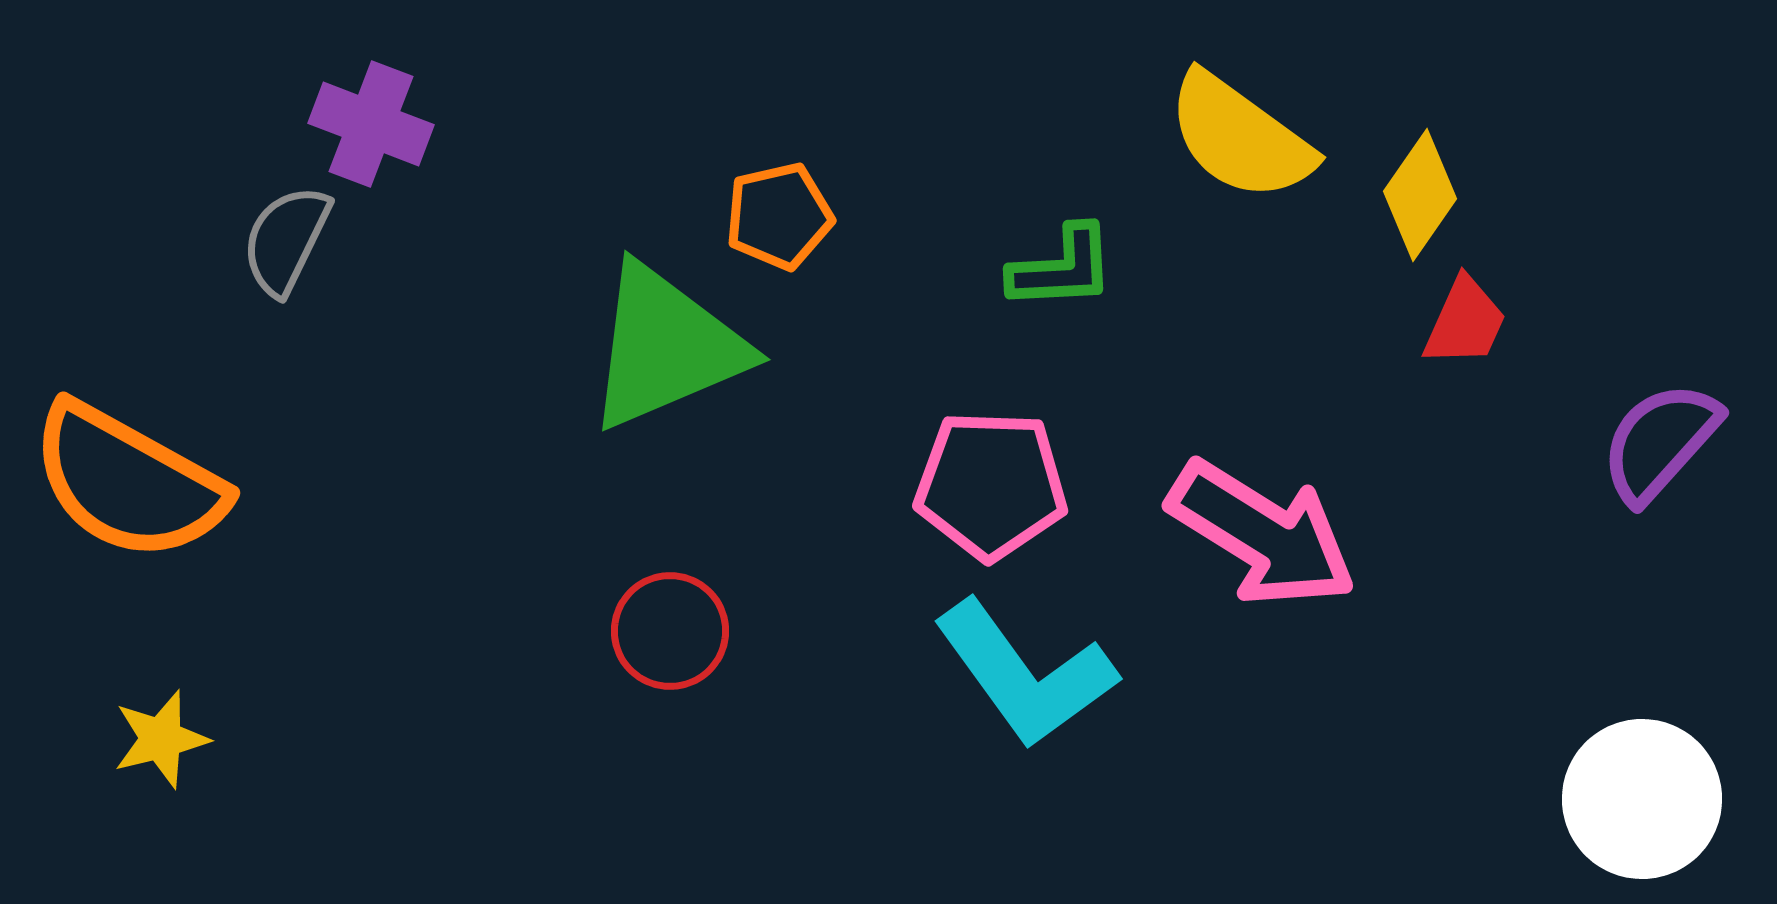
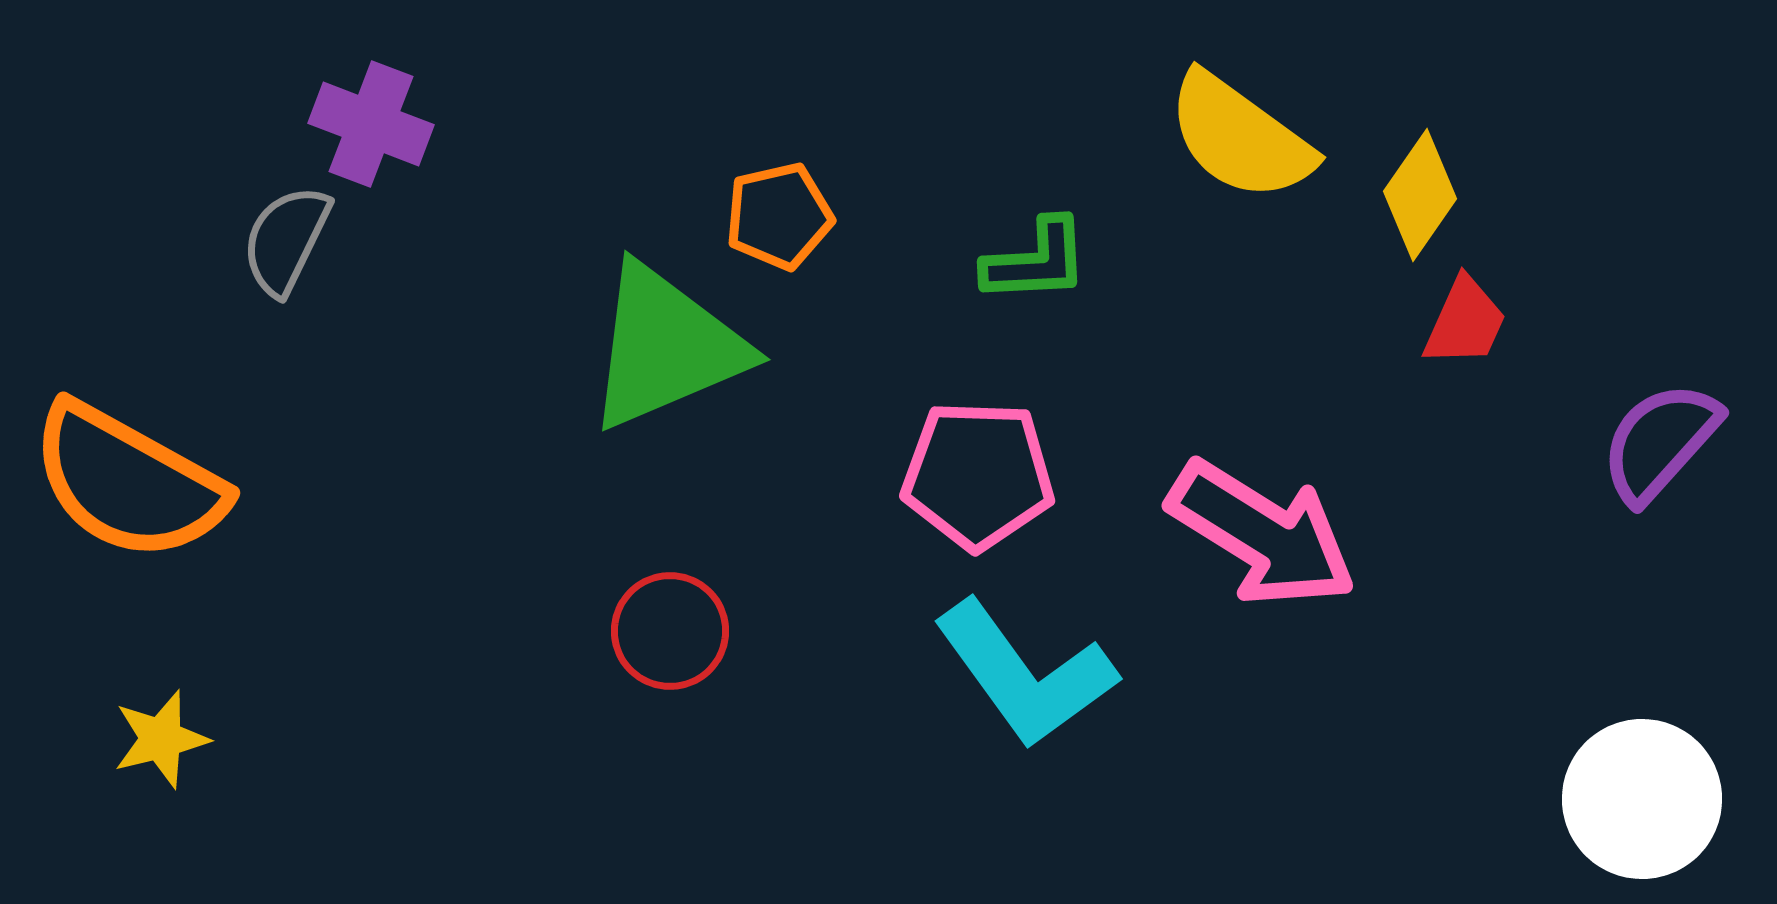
green L-shape: moved 26 px left, 7 px up
pink pentagon: moved 13 px left, 10 px up
